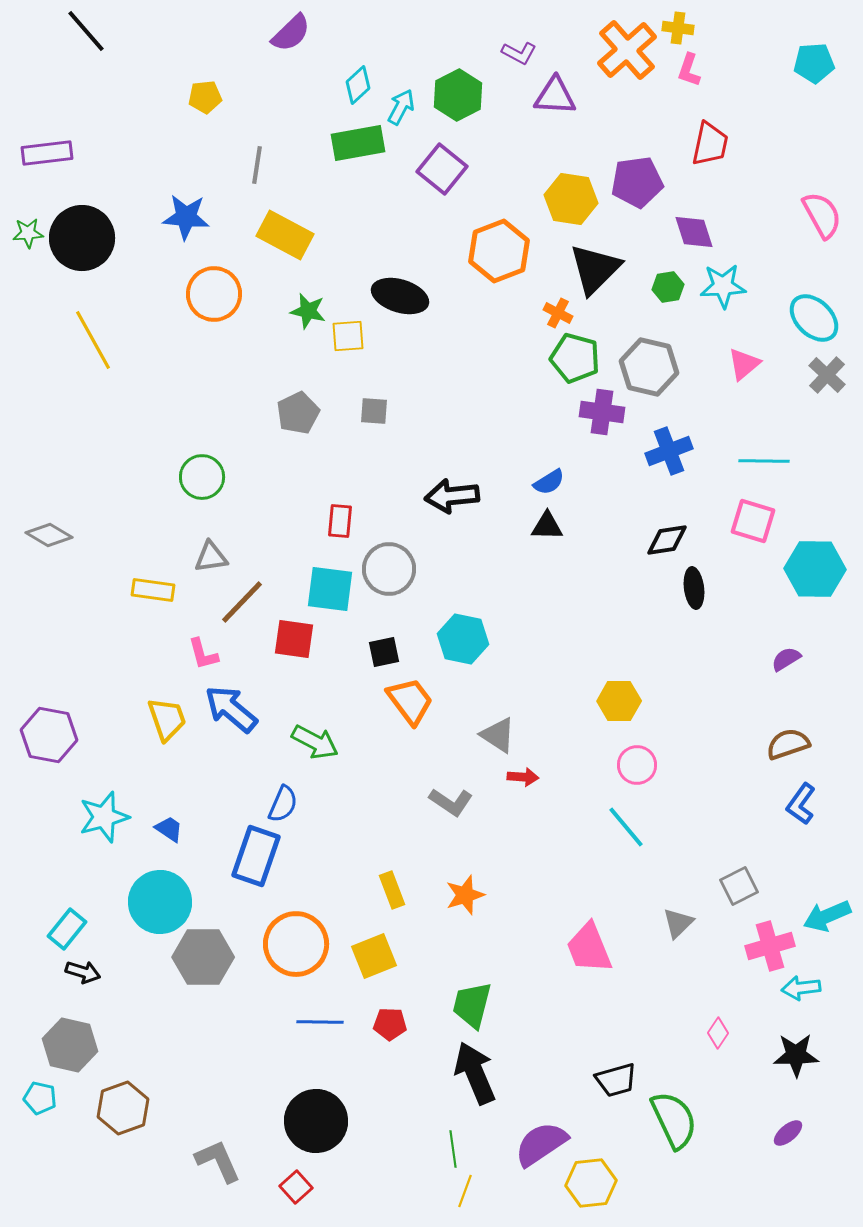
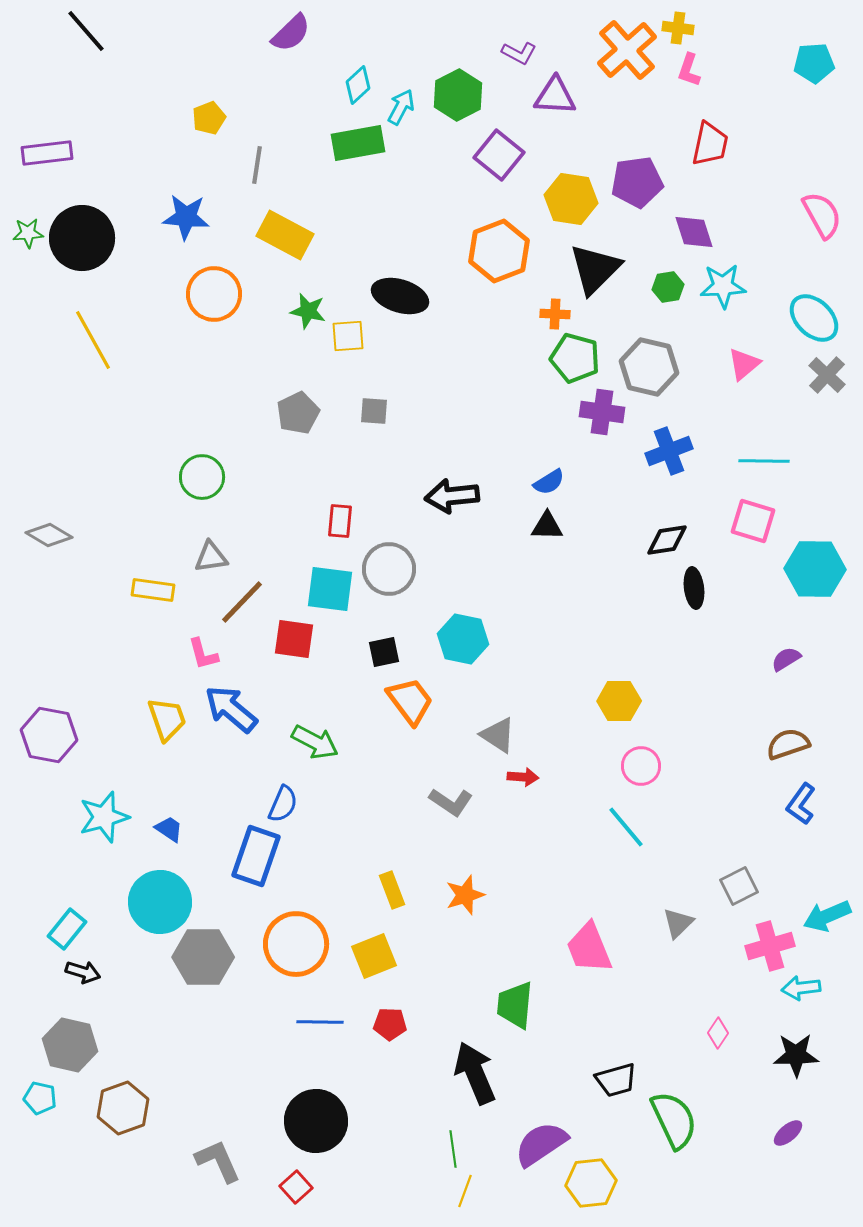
yellow pentagon at (205, 97): moved 4 px right, 21 px down; rotated 16 degrees counterclockwise
purple square at (442, 169): moved 57 px right, 14 px up
orange cross at (558, 313): moved 3 px left, 1 px down; rotated 24 degrees counterclockwise
pink circle at (637, 765): moved 4 px right, 1 px down
green trapezoid at (472, 1005): moved 43 px right; rotated 9 degrees counterclockwise
